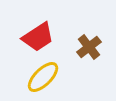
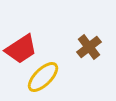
red trapezoid: moved 17 px left, 12 px down
